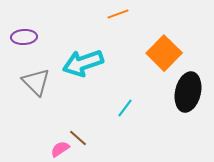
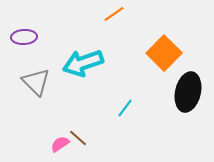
orange line: moved 4 px left; rotated 15 degrees counterclockwise
pink semicircle: moved 5 px up
